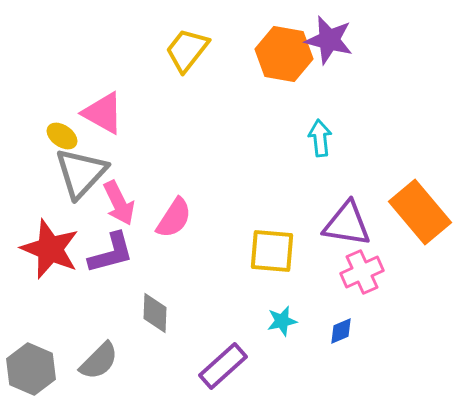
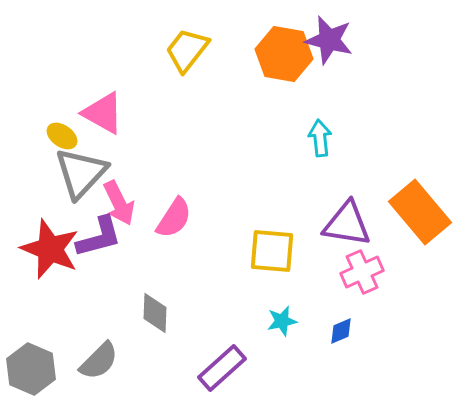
purple L-shape: moved 12 px left, 16 px up
purple rectangle: moved 1 px left, 2 px down
